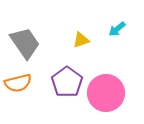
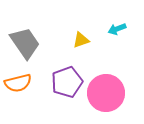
cyan arrow: rotated 18 degrees clockwise
purple pentagon: rotated 16 degrees clockwise
